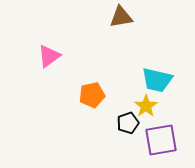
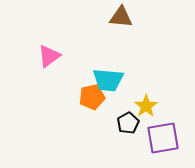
brown triangle: rotated 15 degrees clockwise
cyan trapezoid: moved 49 px left; rotated 8 degrees counterclockwise
orange pentagon: moved 2 px down
black pentagon: rotated 10 degrees counterclockwise
purple square: moved 2 px right, 2 px up
